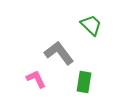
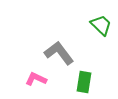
green trapezoid: moved 10 px right
pink L-shape: rotated 40 degrees counterclockwise
